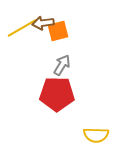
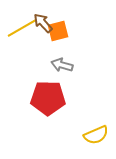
brown arrow: rotated 55 degrees clockwise
gray arrow: rotated 105 degrees counterclockwise
red pentagon: moved 9 px left, 4 px down
yellow semicircle: rotated 25 degrees counterclockwise
